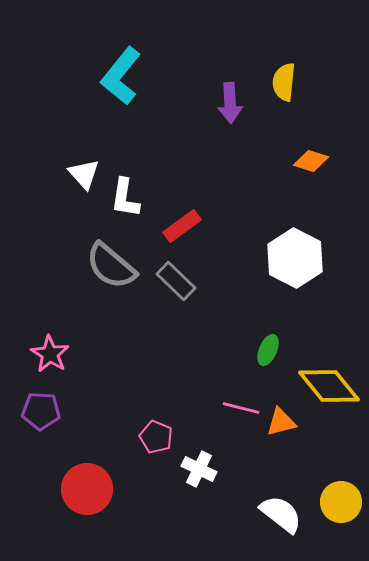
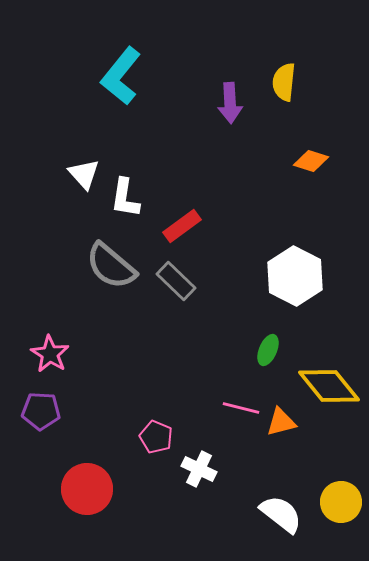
white hexagon: moved 18 px down
